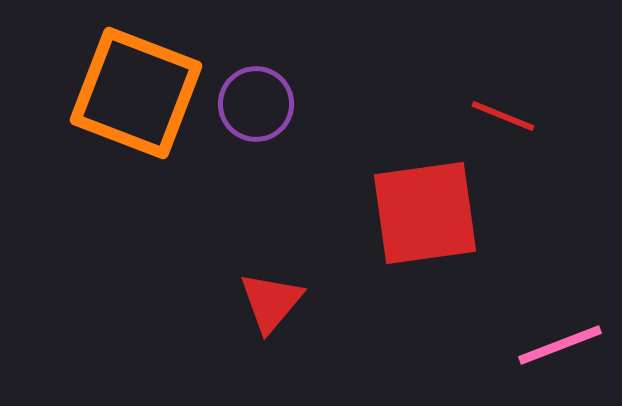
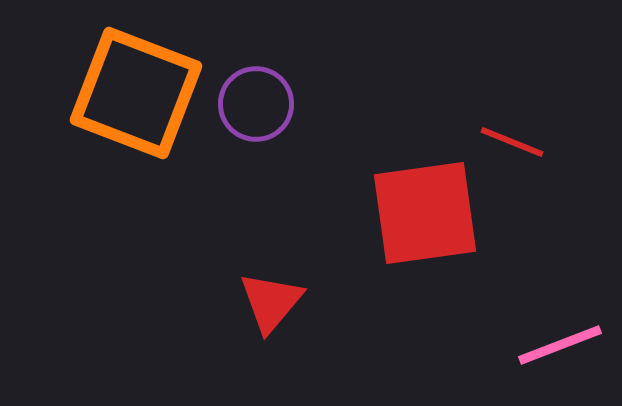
red line: moved 9 px right, 26 px down
